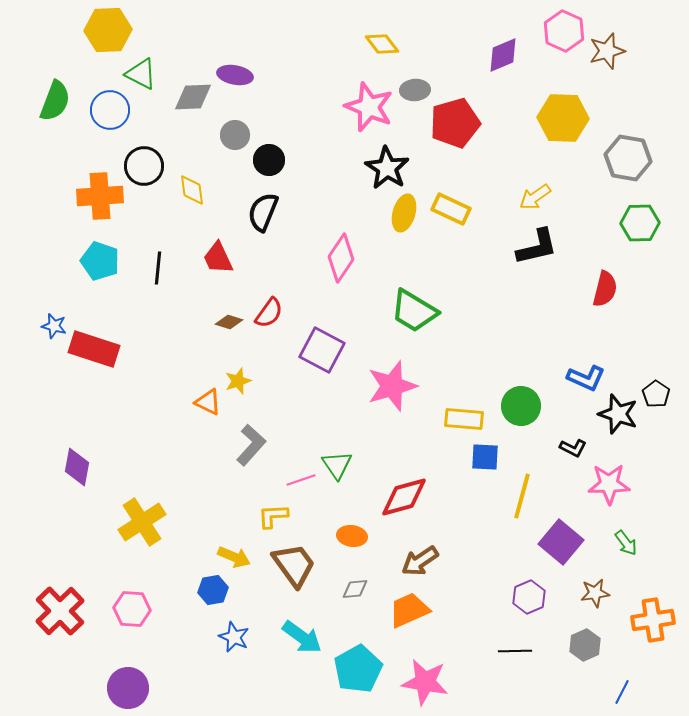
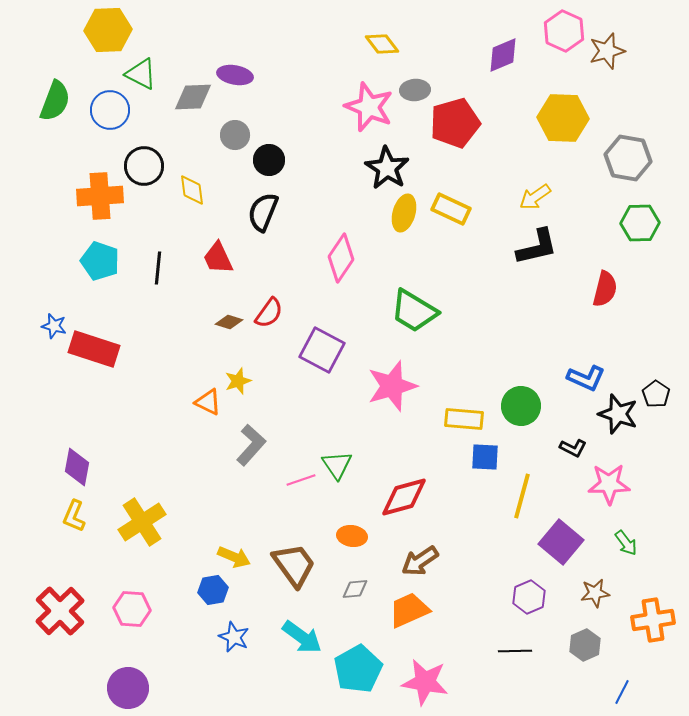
yellow L-shape at (273, 516): moved 199 px left; rotated 64 degrees counterclockwise
